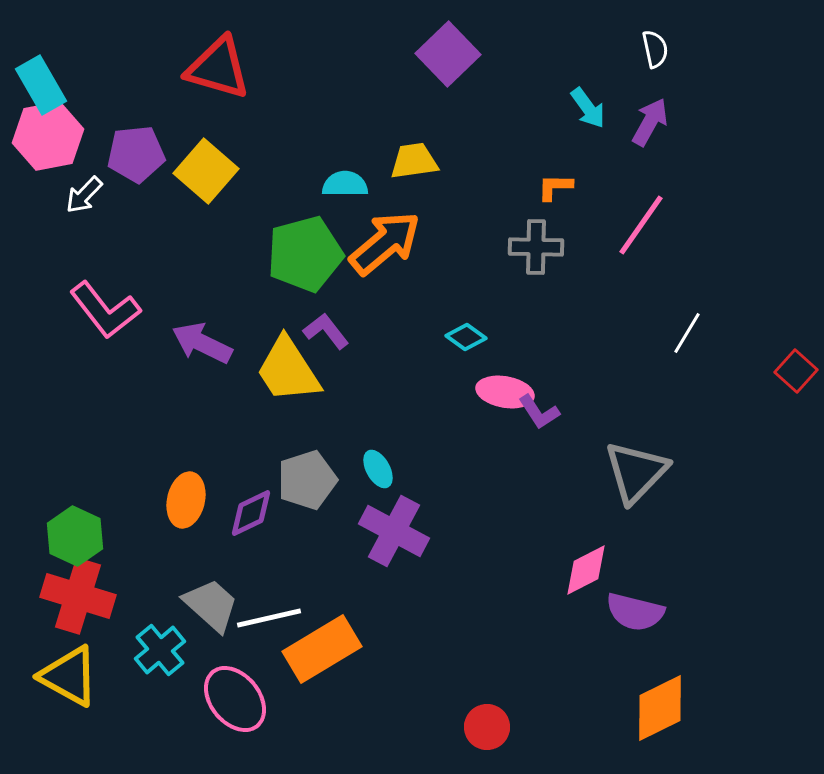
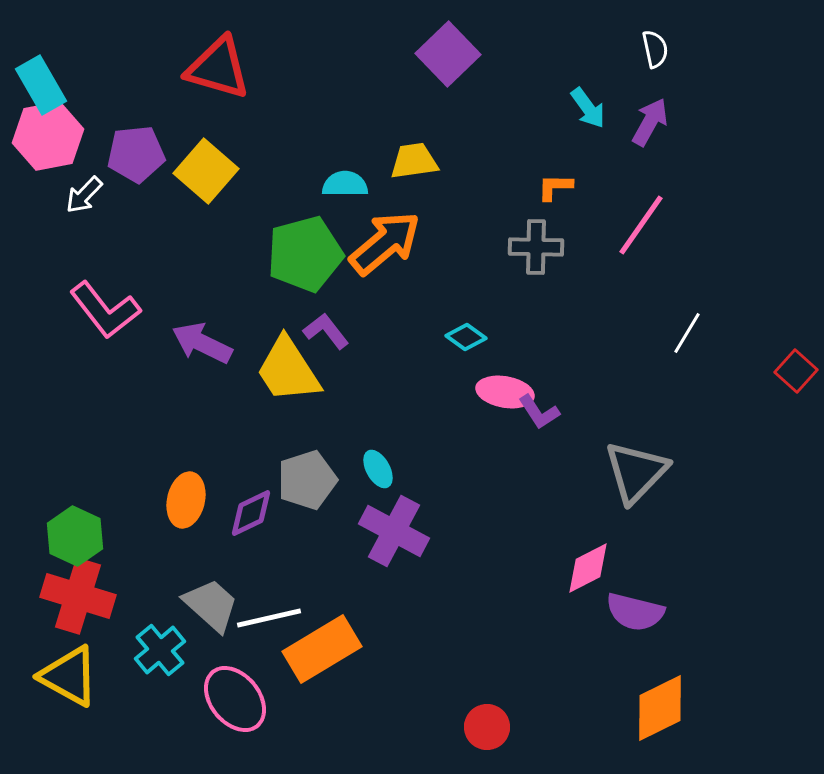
pink diamond at (586, 570): moved 2 px right, 2 px up
